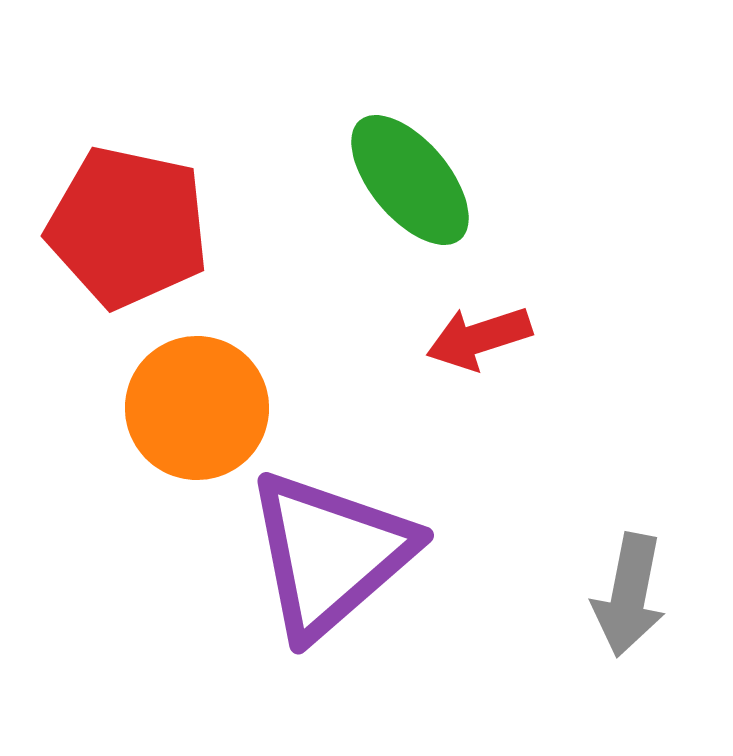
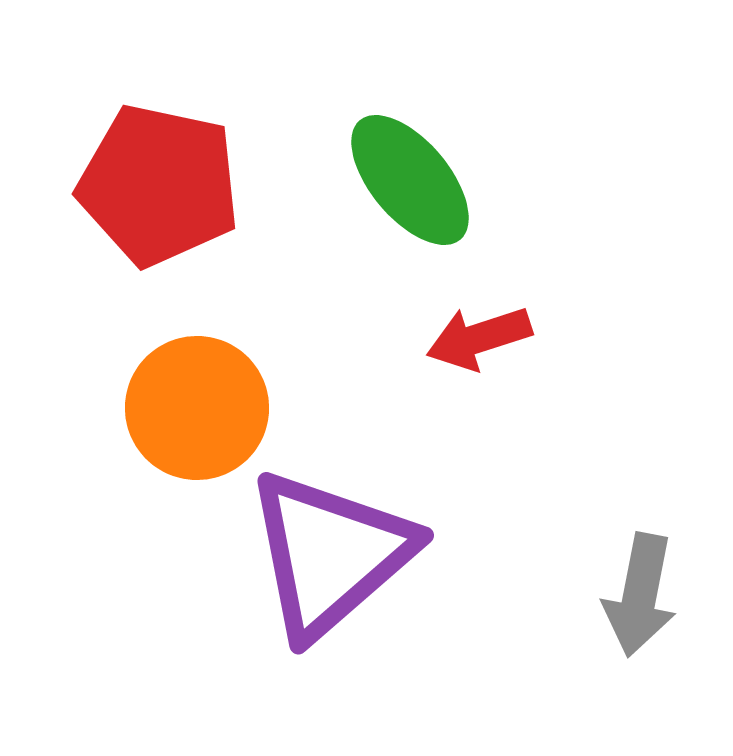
red pentagon: moved 31 px right, 42 px up
gray arrow: moved 11 px right
